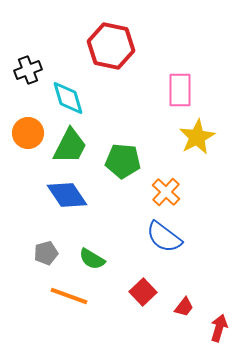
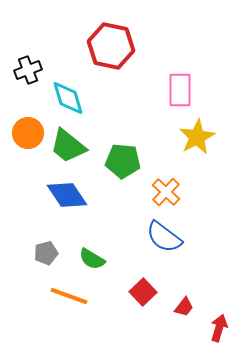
green trapezoid: moved 2 px left; rotated 102 degrees clockwise
